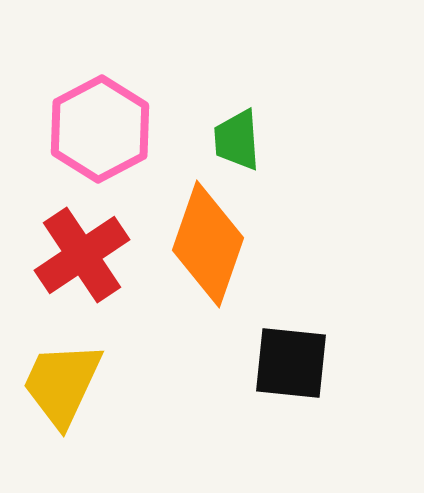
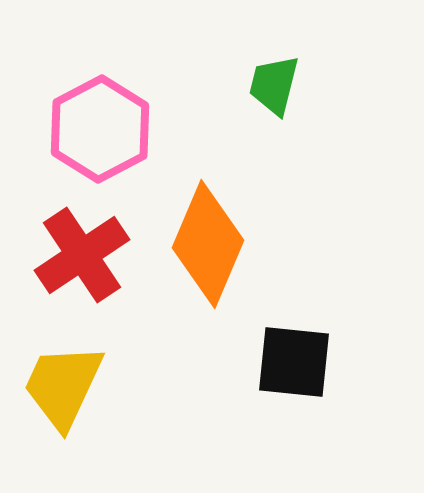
green trapezoid: moved 37 px right, 55 px up; rotated 18 degrees clockwise
orange diamond: rotated 4 degrees clockwise
black square: moved 3 px right, 1 px up
yellow trapezoid: moved 1 px right, 2 px down
